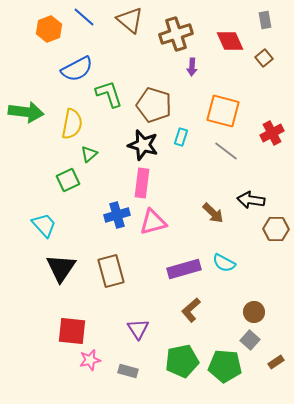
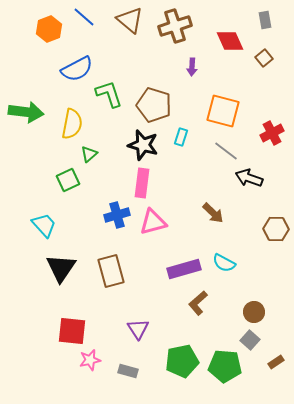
brown cross at (176, 34): moved 1 px left, 8 px up
black arrow at (251, 200): moved 2 px left, 22 px up; rotated 12 degrees clockwise
brown L-shape at (191, 310): moved 7 px right, 7 px up
